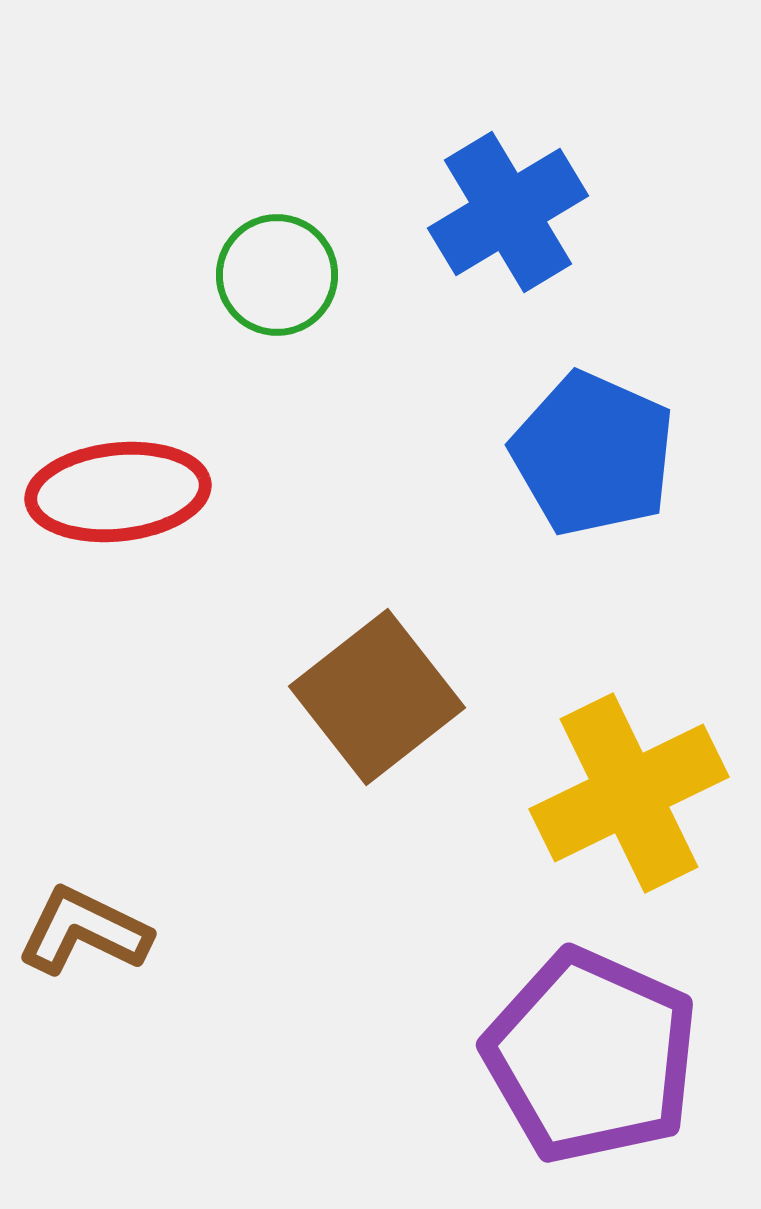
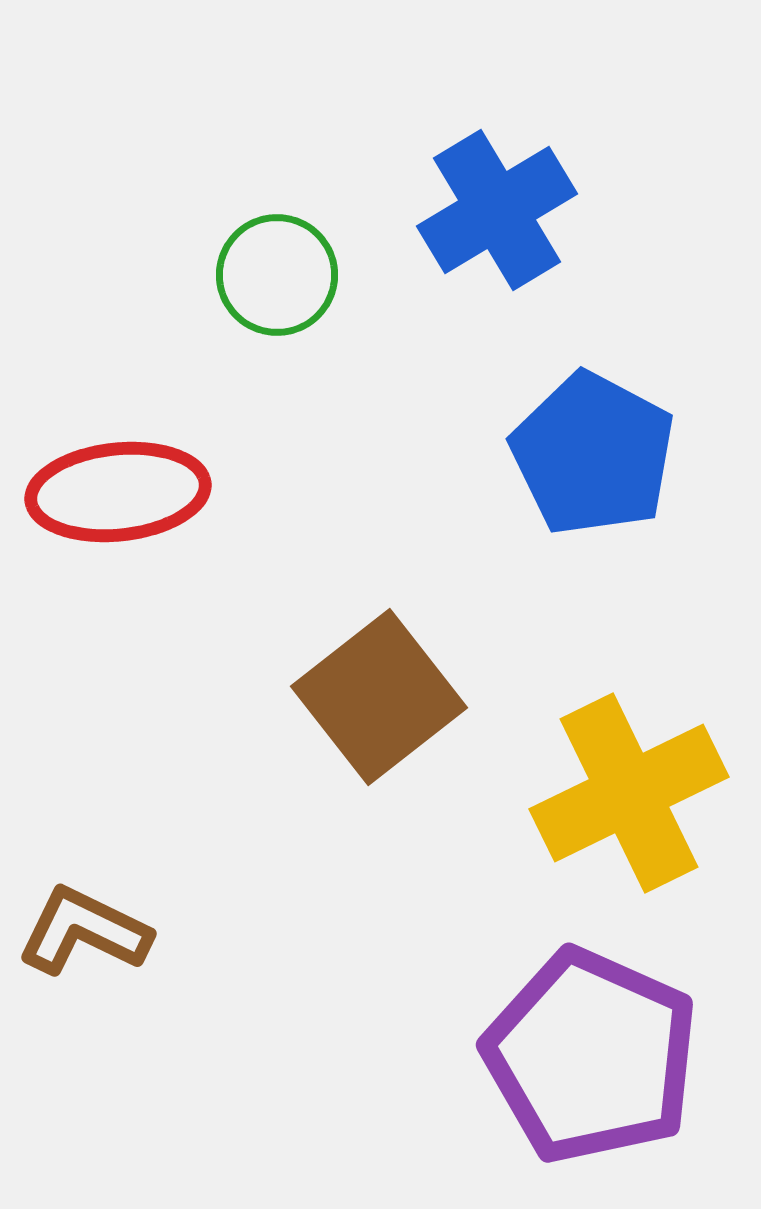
blue cross: moved 11 px left, 2 px up
blue pentagon: rotated 4 degrees clockwise
brown square: moved 2 px right
